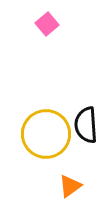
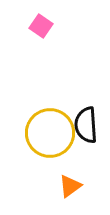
pink square: moved 6 px left, 2 px down; rotated 15 degrees counterclockwise
yellow circle: moved 4 px right, 1 px up
